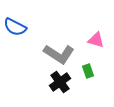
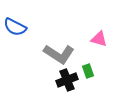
pink triangle: moved 3 px right, 1 px up
black cross: moved 7 px right, 2 px up; rotated 15 degrees clockwise
